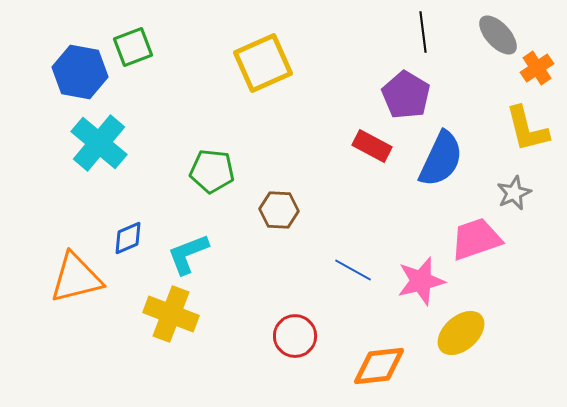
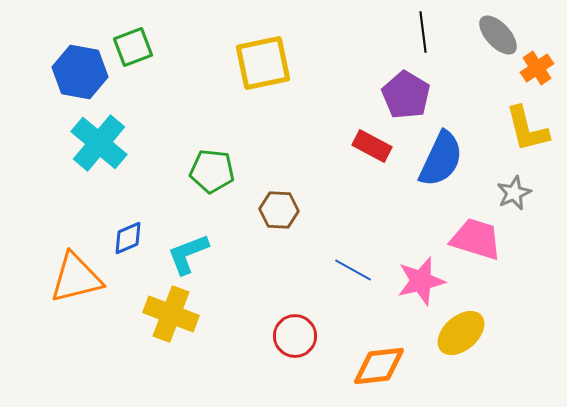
yellow square: rotated 12 degrees clockwise
pink trapezoid: rotated 36 degrees clockwise
